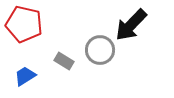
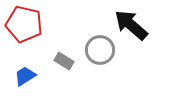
black arrow: rotated 87 degrees clockwise
